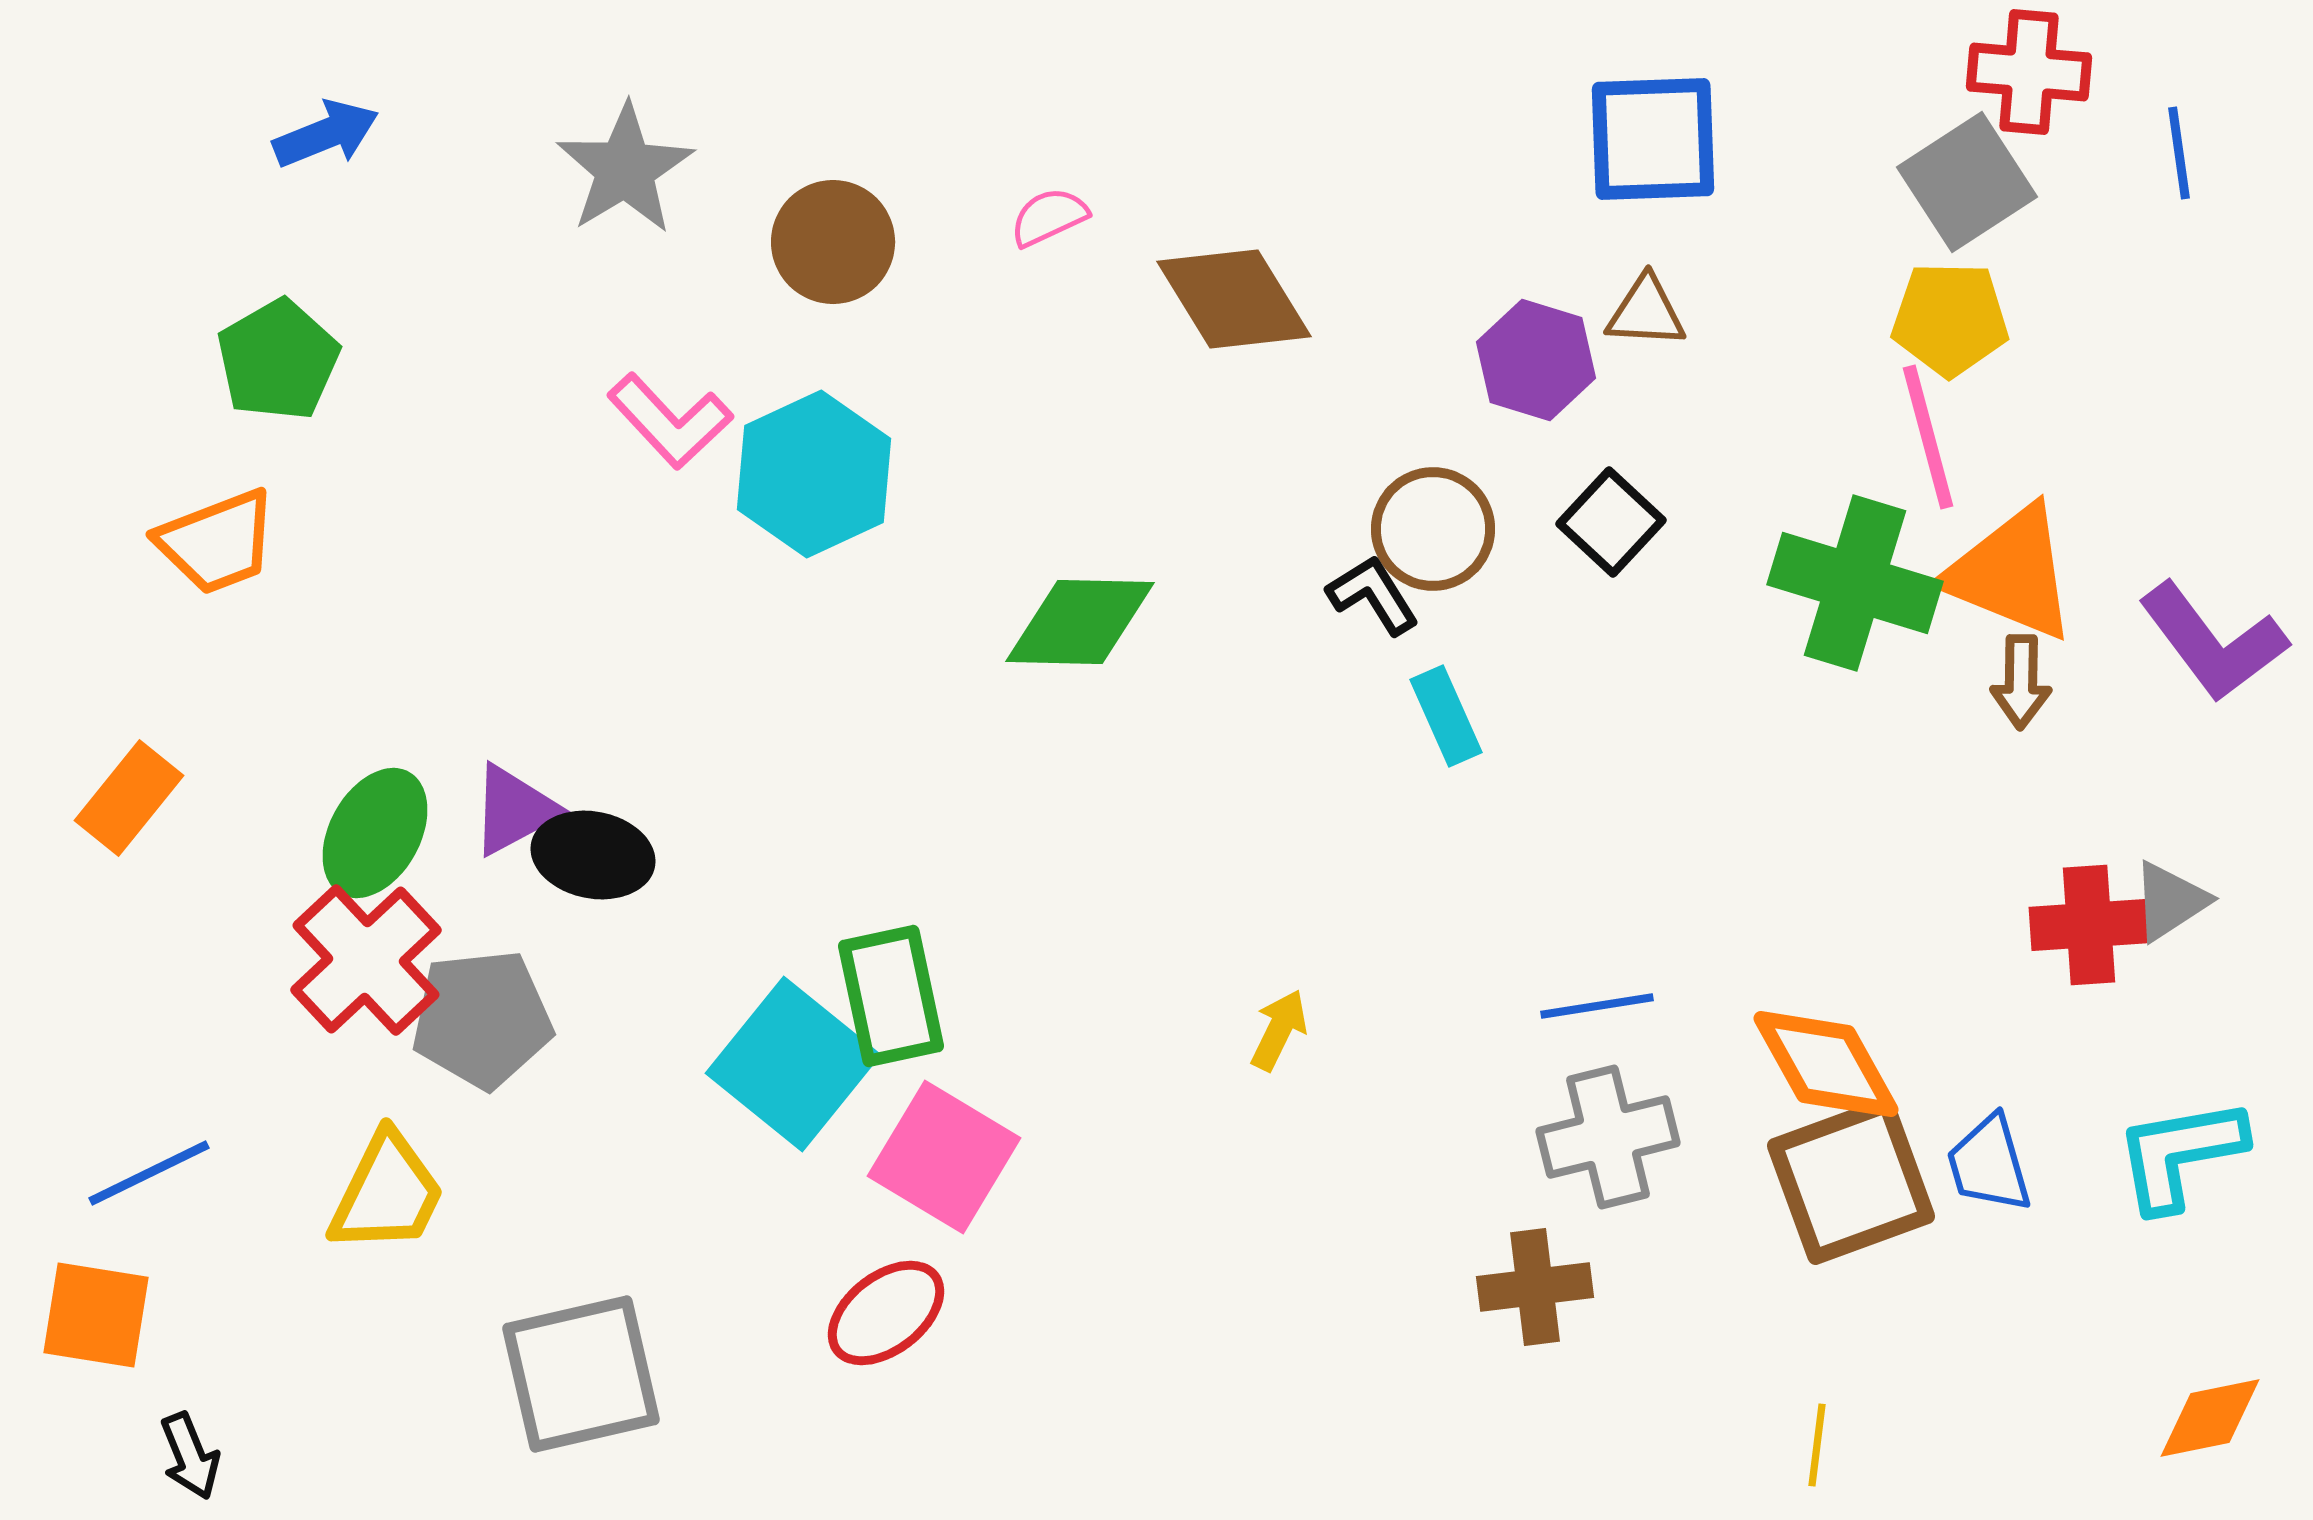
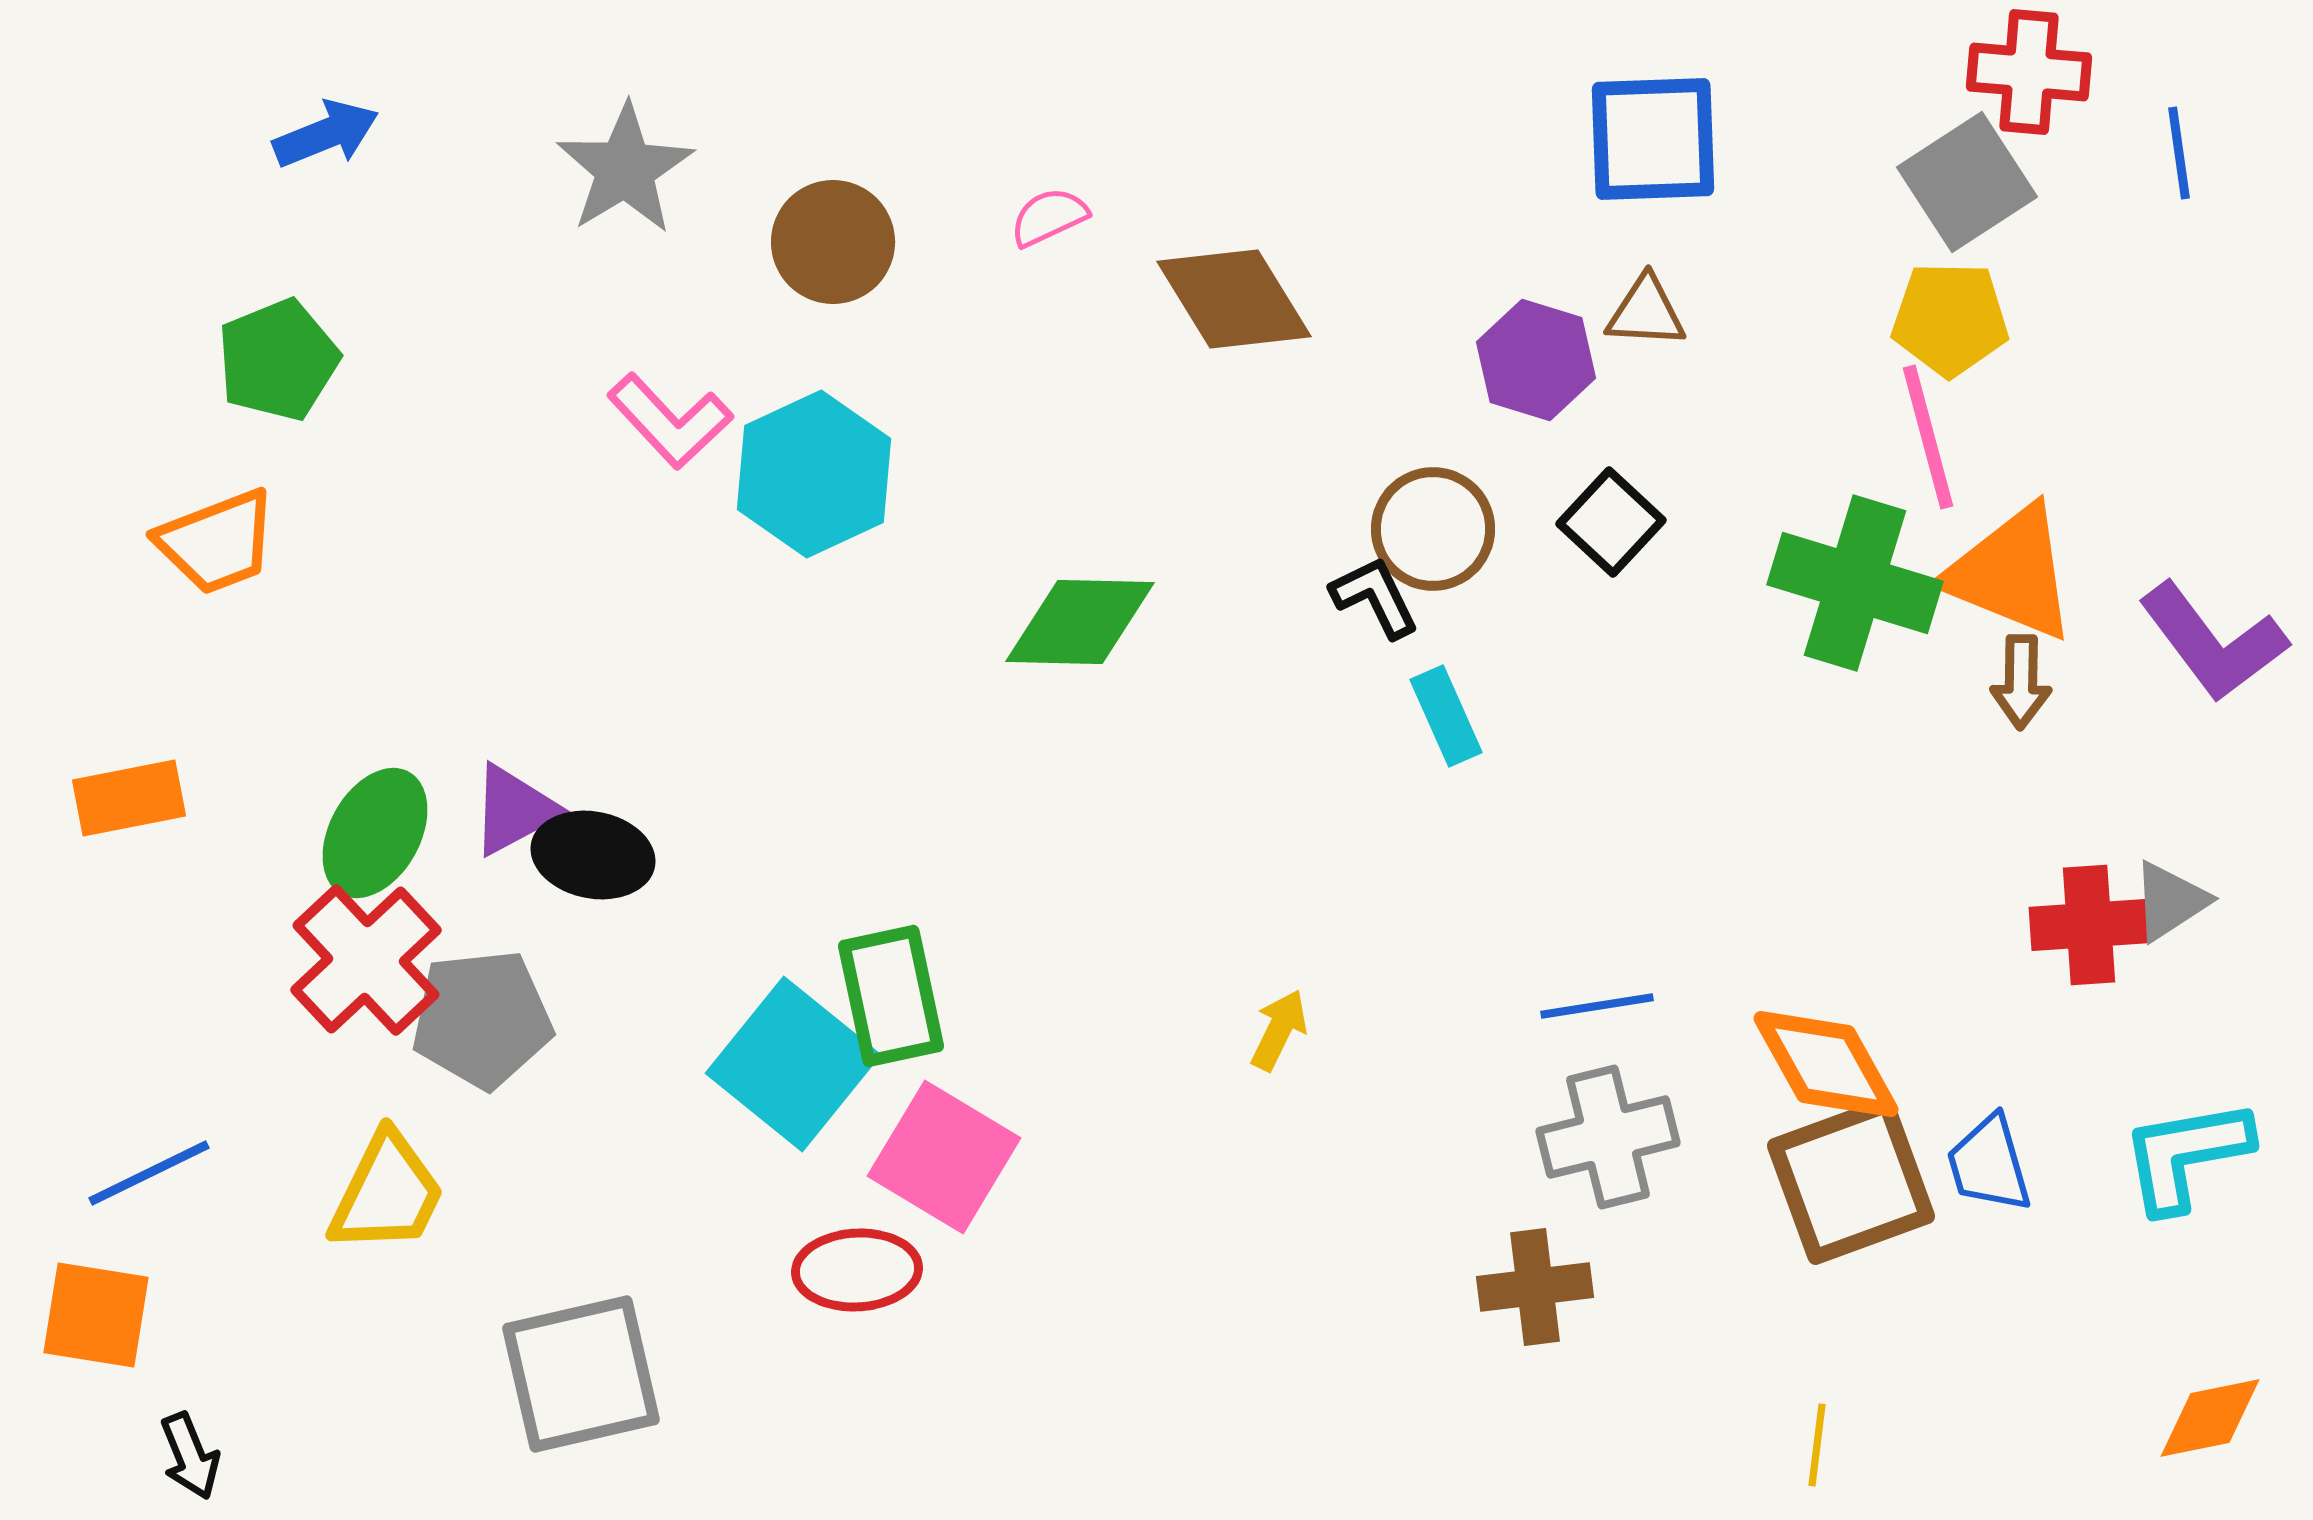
green pentagon at (278, 360): rotated 8 degrees clockwise
black L-shape at (1373, 595): moved 2 px right, 2 px down; rotated 6 degrees clockwise
orange rectangle at (129, 798): rotated 40 degrees clockwise
cyan L-shape at (2180, 1154): moved 6 px right, 1 px down
red ellipse at (886, 1313): moved 29 px left, 43 px up; rotated 35 degrees clockwise
